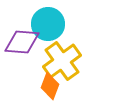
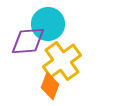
purple diamond: moved 6 px right, 1 px up; rotated 9 degrees counterclockwise
